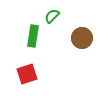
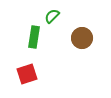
green rectangle: moved 1 px right, 1 px down
